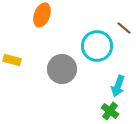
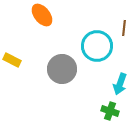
orange ellipse: rotated 60 degrees counterclockwise
brown line: rotated 56 degrees clockwise
yellow rectangle: rotated 12 degrees clockwise
cyan arrow: moved 2 px right, 2 px up
green cross: rotated 18 degrees counterclockwise
